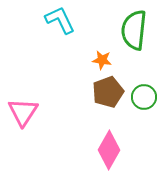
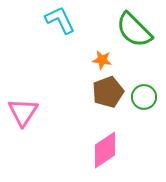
green semicircle: rotated 51 degrees counterclockwise
pink diamond: moved 4 px left; rotated 27 degrees clockwise
